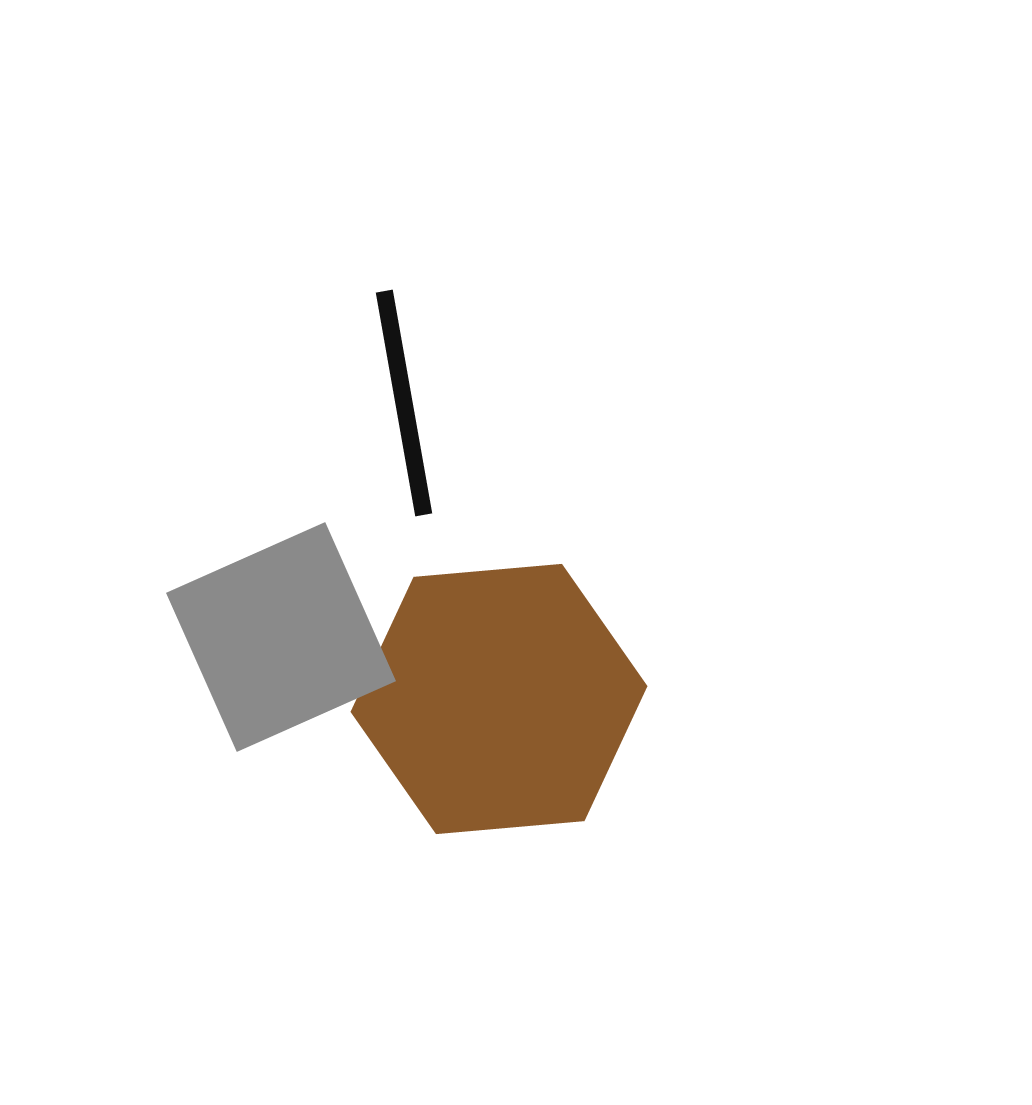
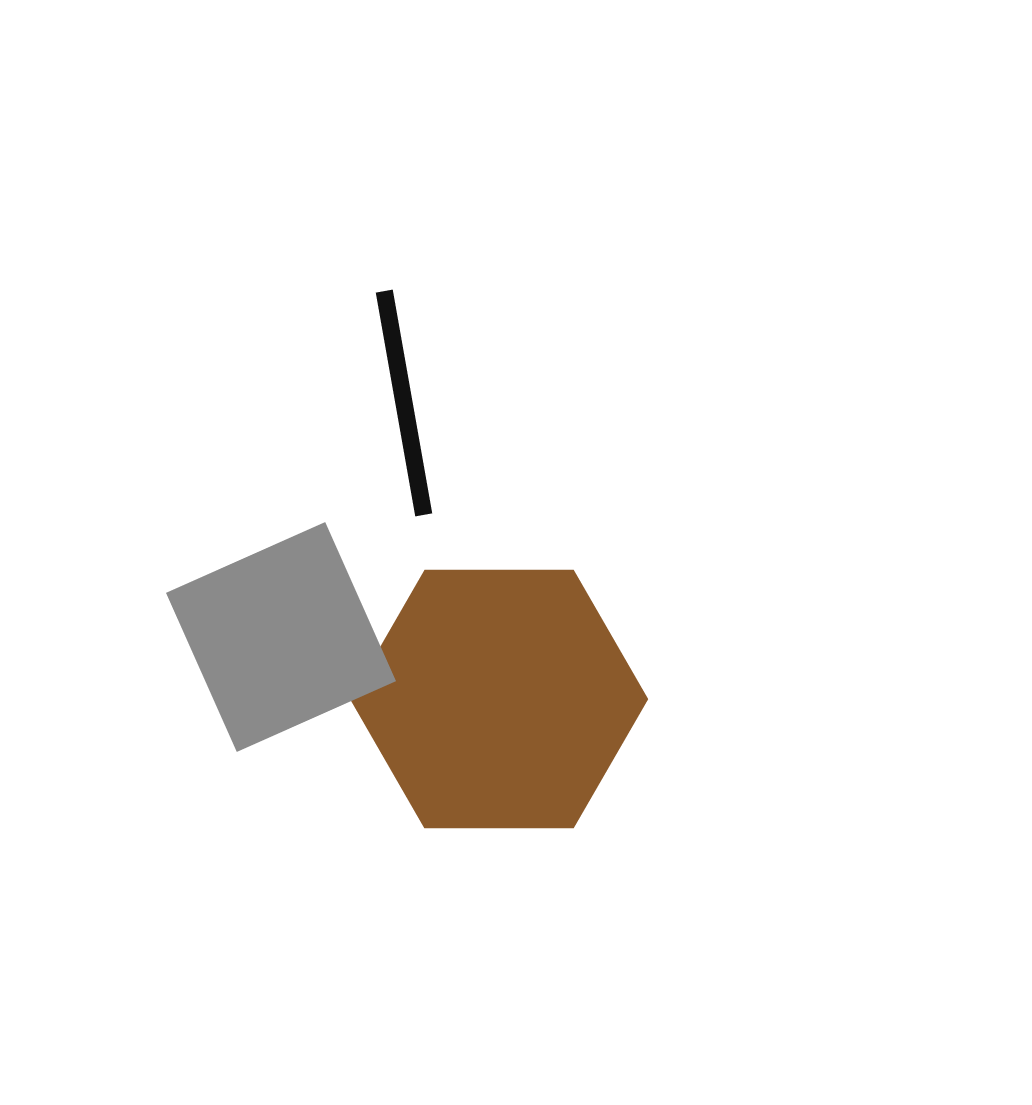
brown hexagon: rotated 5 degrees clockwise
